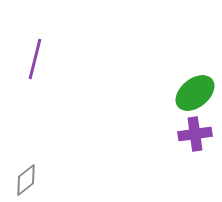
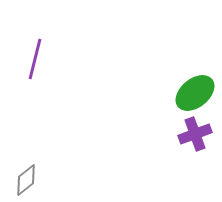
purple cross: rotated 12 degrees counterclockwise
